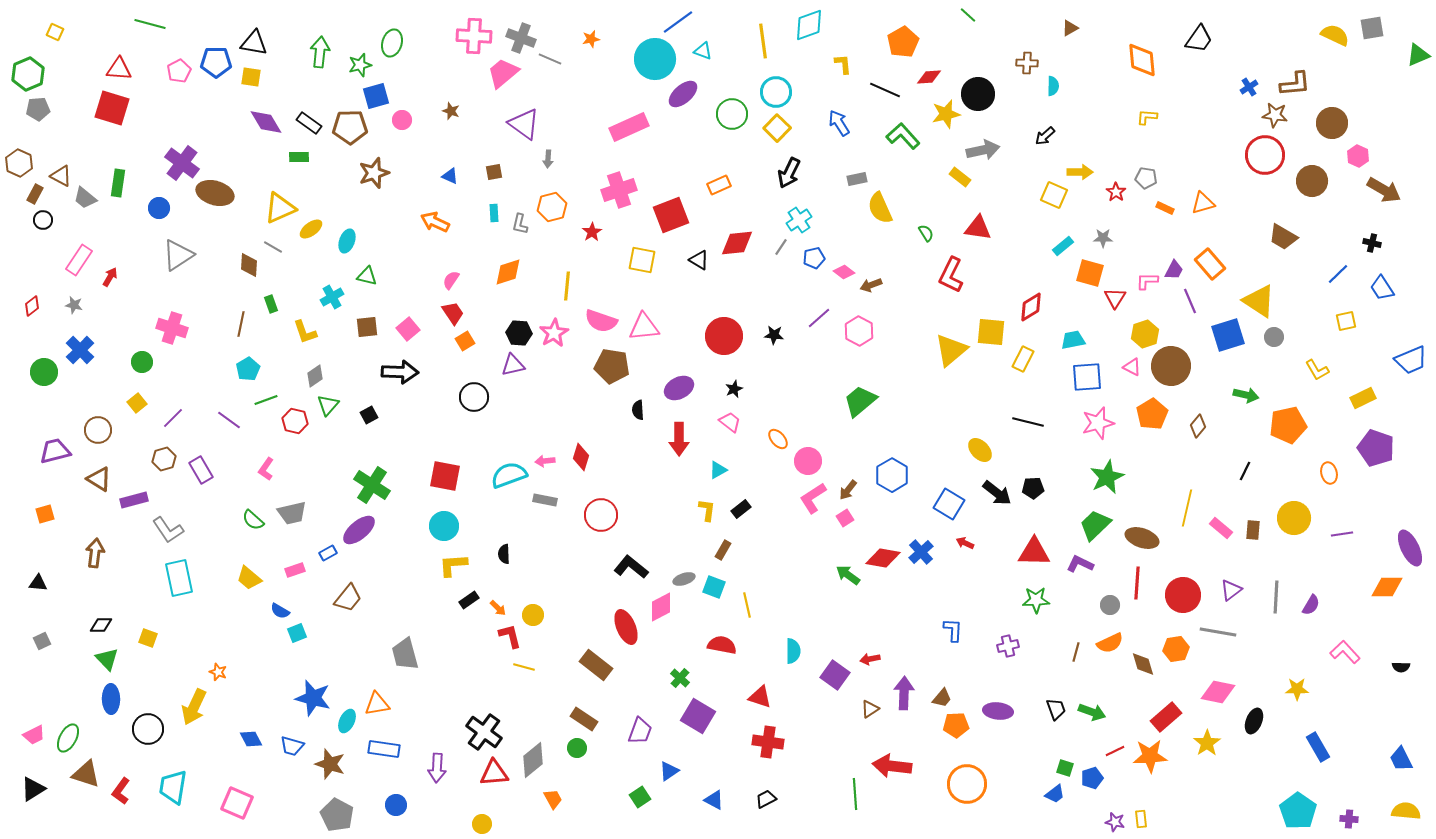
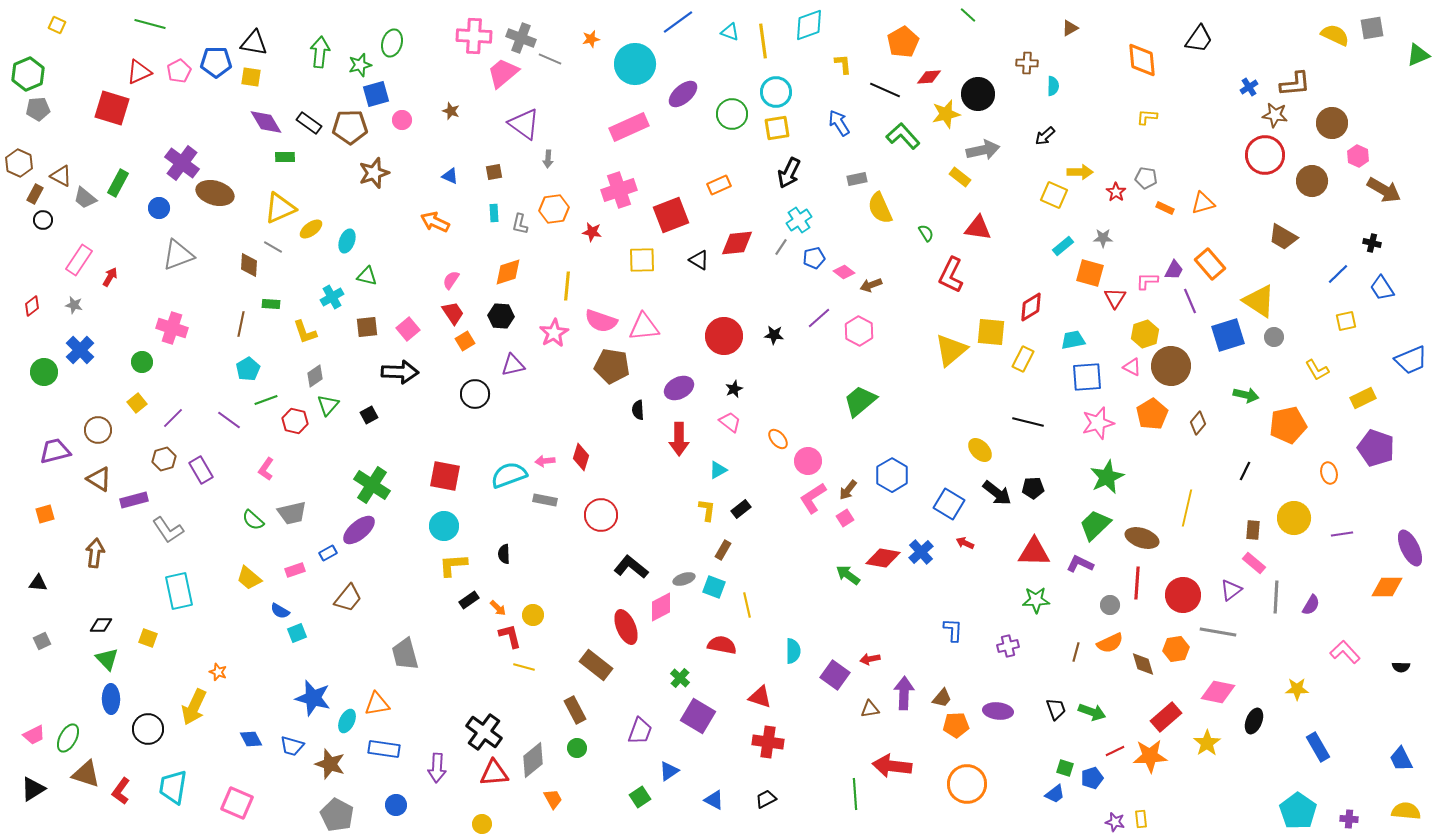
yellow square at (55, 32): moved 2 px right, 7 px up
cyan triangle at (703, 51): moved 27 px right, 19 px up
cyan circle at (655, 59): moved 20 px left, 5 px down
red triangle at (119, 69): moved 20 px right, 3 px down; rotated 28 degrees counterclockwise
blue square at (376, 96): moved 2 px up
yellow square at (777, 128): rotated 36 degrees clockwise
green rectangle at (299, 157): moved 14 px left
green rectangle at (118, 183): rotated 20 degrees clockwise
orange hexagon at (552, 207): moved 2 px right, 2 px down; rotated 8 degrees clockwise
red star at (592, 232): rotated 30 degrees counterclockwise
gray triangle at (178, 255): rotated 12 degrees clockwise
yellow square at (642, 260): rotated 12 degrees counterclockwise
green rectangle at (271, 304): rotated 66 degrees counterclockwise
black hexagon at (519, 333): moved 18 px left, 17 px up
black circle at (474, 397): moved 1 px right, 3 px up
brown diamond at (1198, 426): moved 3 px up
pink rectangle at (1221, 528): moved 33 px right, 35 px down
cyan rectangle at (179, 578): moved 13 px down
brown triangle at (870, 709): rotated 24 degrees clockwise
brown rectangle at (584, 719): moved 9 px left, 9 px up; rotated 28 degrees clockwise
